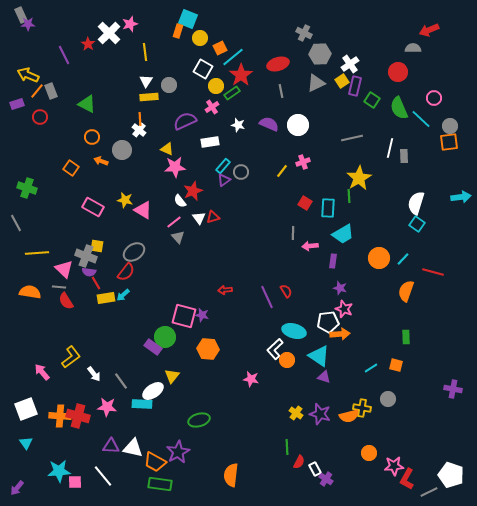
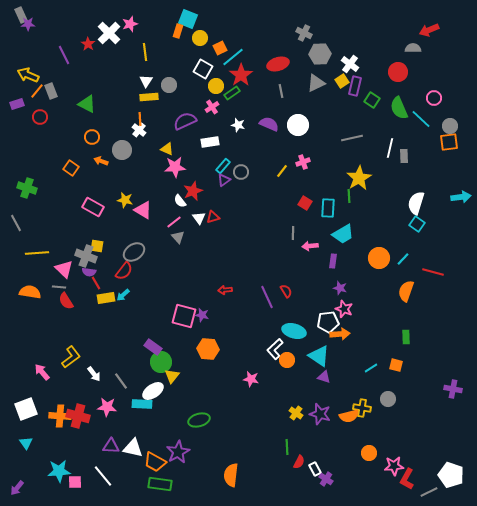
white cross at (350, 64): rotated 18 degrees counterclockwise
red semicircle at (126, 272): moved 2 px left, 1 px up
green circle at (165, 337): moved 4 px left, 25 px down
